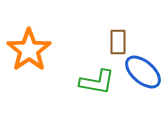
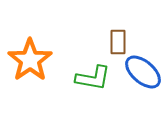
orange star: moved 1 px right, 10 px down
green L-shape: moved 4 px left, 4 px up
